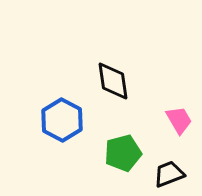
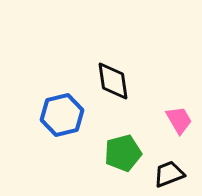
blue hexagon: moved 5 px up; rotated 18 degrees clockwise
